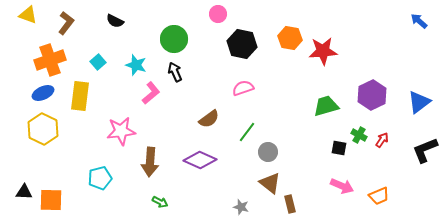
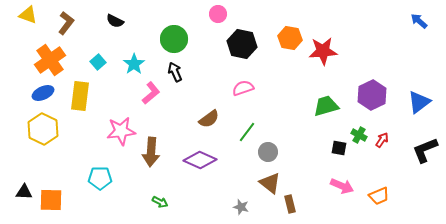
orange cross: rotated 16 degrees counterclockwise
cyan star: moved 2 px left, 1 px up; rotated 20 degrees clockwise
brown arrow: moved 1 px right, 10 px up
cyan pentagon: rotated 15 degrees clockwise
